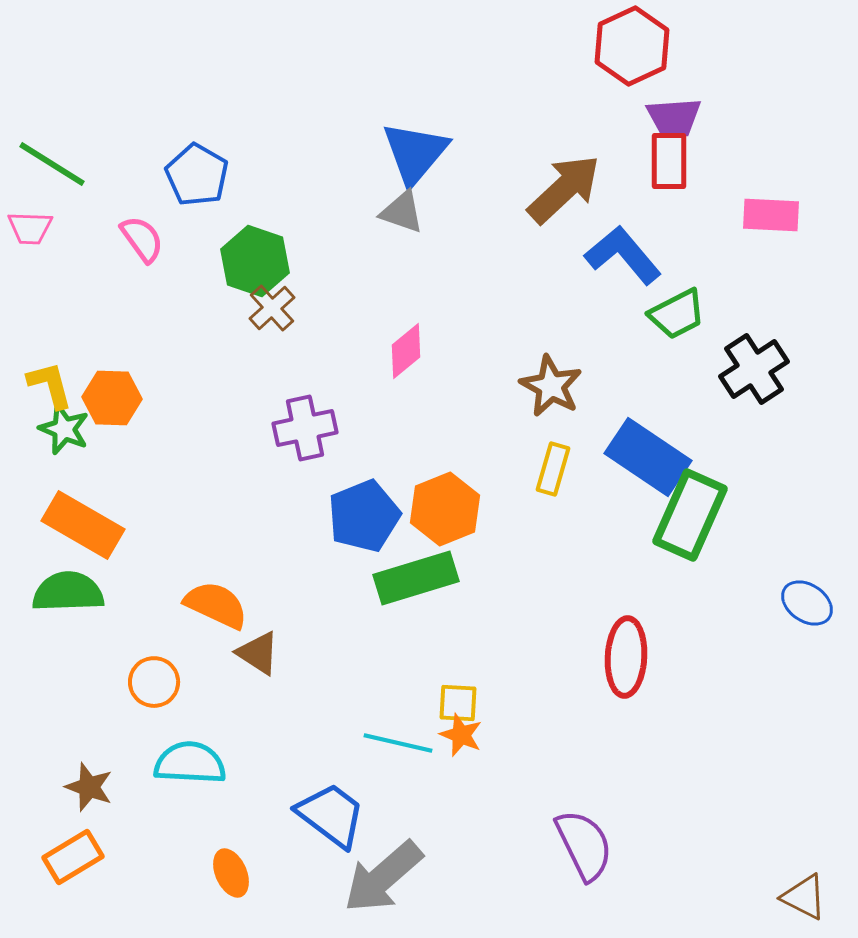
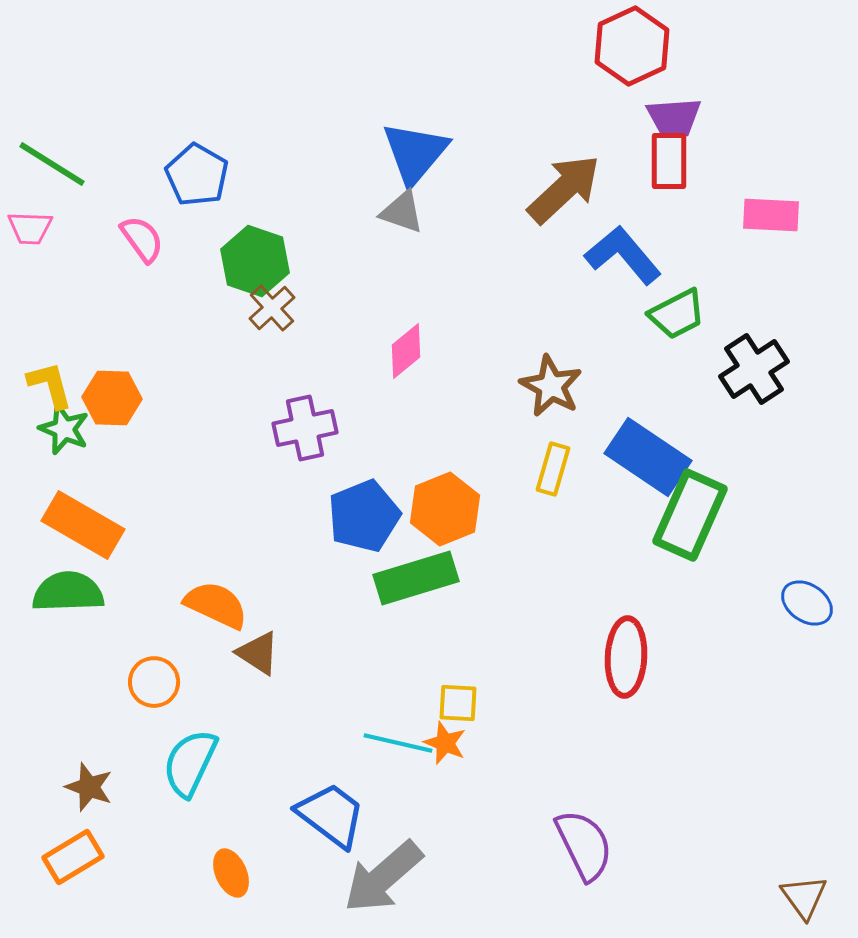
orange star at (461, 735): moved 16 px left, 8 px down
cyan semicircle at (190, 763): rotated 68 degrees counterclockwise
brown triangle at (804, 897): rotated 27 degrees clockwise
